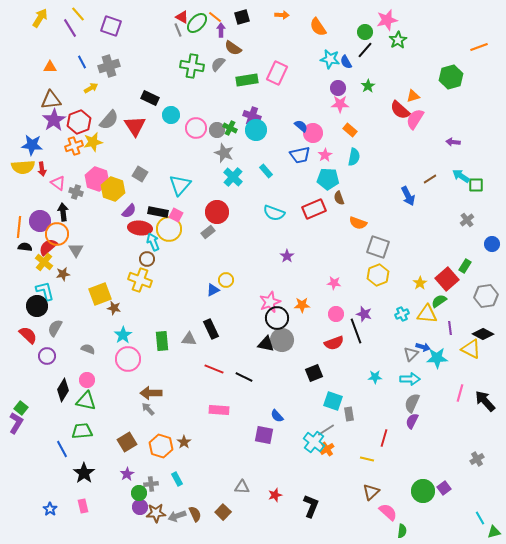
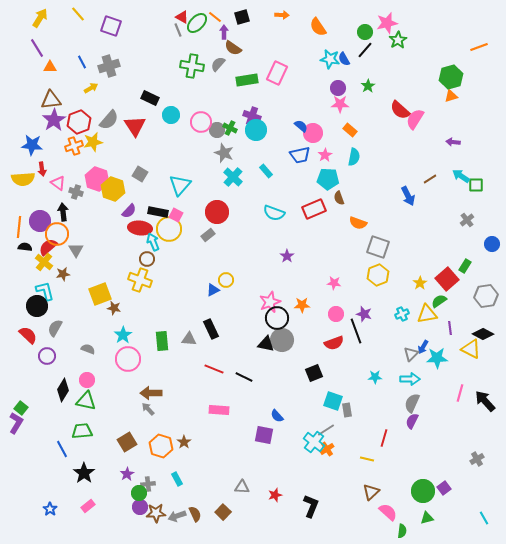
pink star at (387, 20): moved 3 px down
purple line at (70, 28): moved 33 px left, 20 px down
purple arrow at (221, 30): moved 3 px right, 2 px down
blue semicircle at (346, 62): moved 2 px left, 3 px up
orange triangle at (413, 96): moved 38 px right
pink circle at (196, 128): moved 5 px right, 6 px up
yellow semicircle at (23, 167): moved 12 px down
gray rectangle at (208, 232): moved 3 px down
yellow triangle at (427, 314): rotated 15 degrees counterclockwise
blue arrow at (423, 347): rotated 104 degrees clockwise
gray rectangle at (349, 414): moved 2 px left, 4 px up
gray cross at (151, 484): moved 3 px left
pink rectangle at (83, 506): moved 5 px right; rotated 64 degrees clockwise
cyan line at (480, 518): moved 4 px right
green triangle at (494, 532): moved 67 px left, 14 px up
